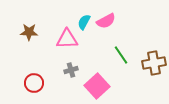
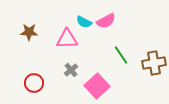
cyan semicircle: rotated 91 degrees counterclockwise
gray cross: rotated 24 degrees counterclockwise
